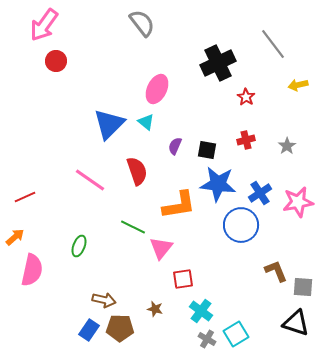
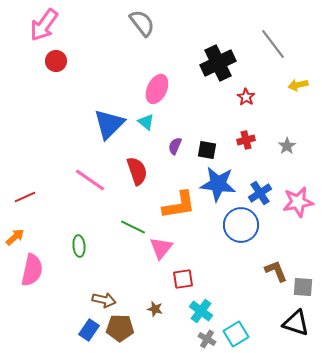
green ellipse: rotated 25 degrees counterclockwise
